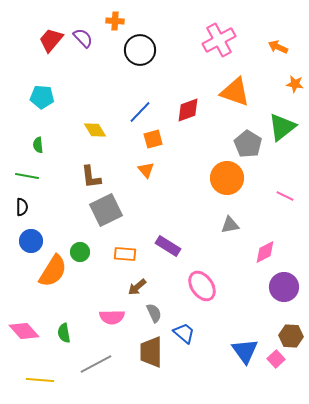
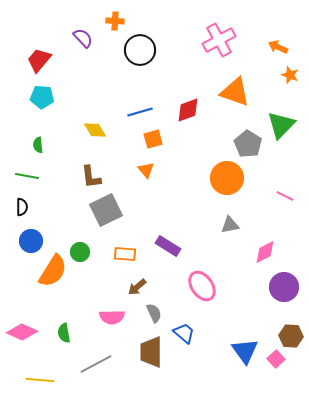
red trapezoid at (51, 40): moved 12 px left, 20 px down
orange star at (295, 84): moved 5 px left, 9 px up; rotated 12 degrees clockwise
blue line at (140, 112): rotated 30 degrees clockwise
green triangle at (282, 127): moved 1 px left, 2 px up; rotated 8 degrees counterclockwise
pink diamond at (24, 331): moved 2 px left, 1 px down; rotated 24 degrees counterclockwise
